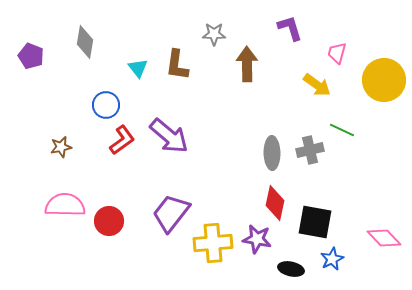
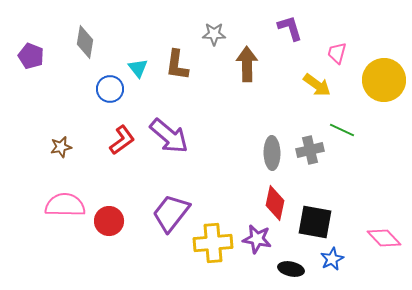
blue circle: moved 4 px right, 16 px up
